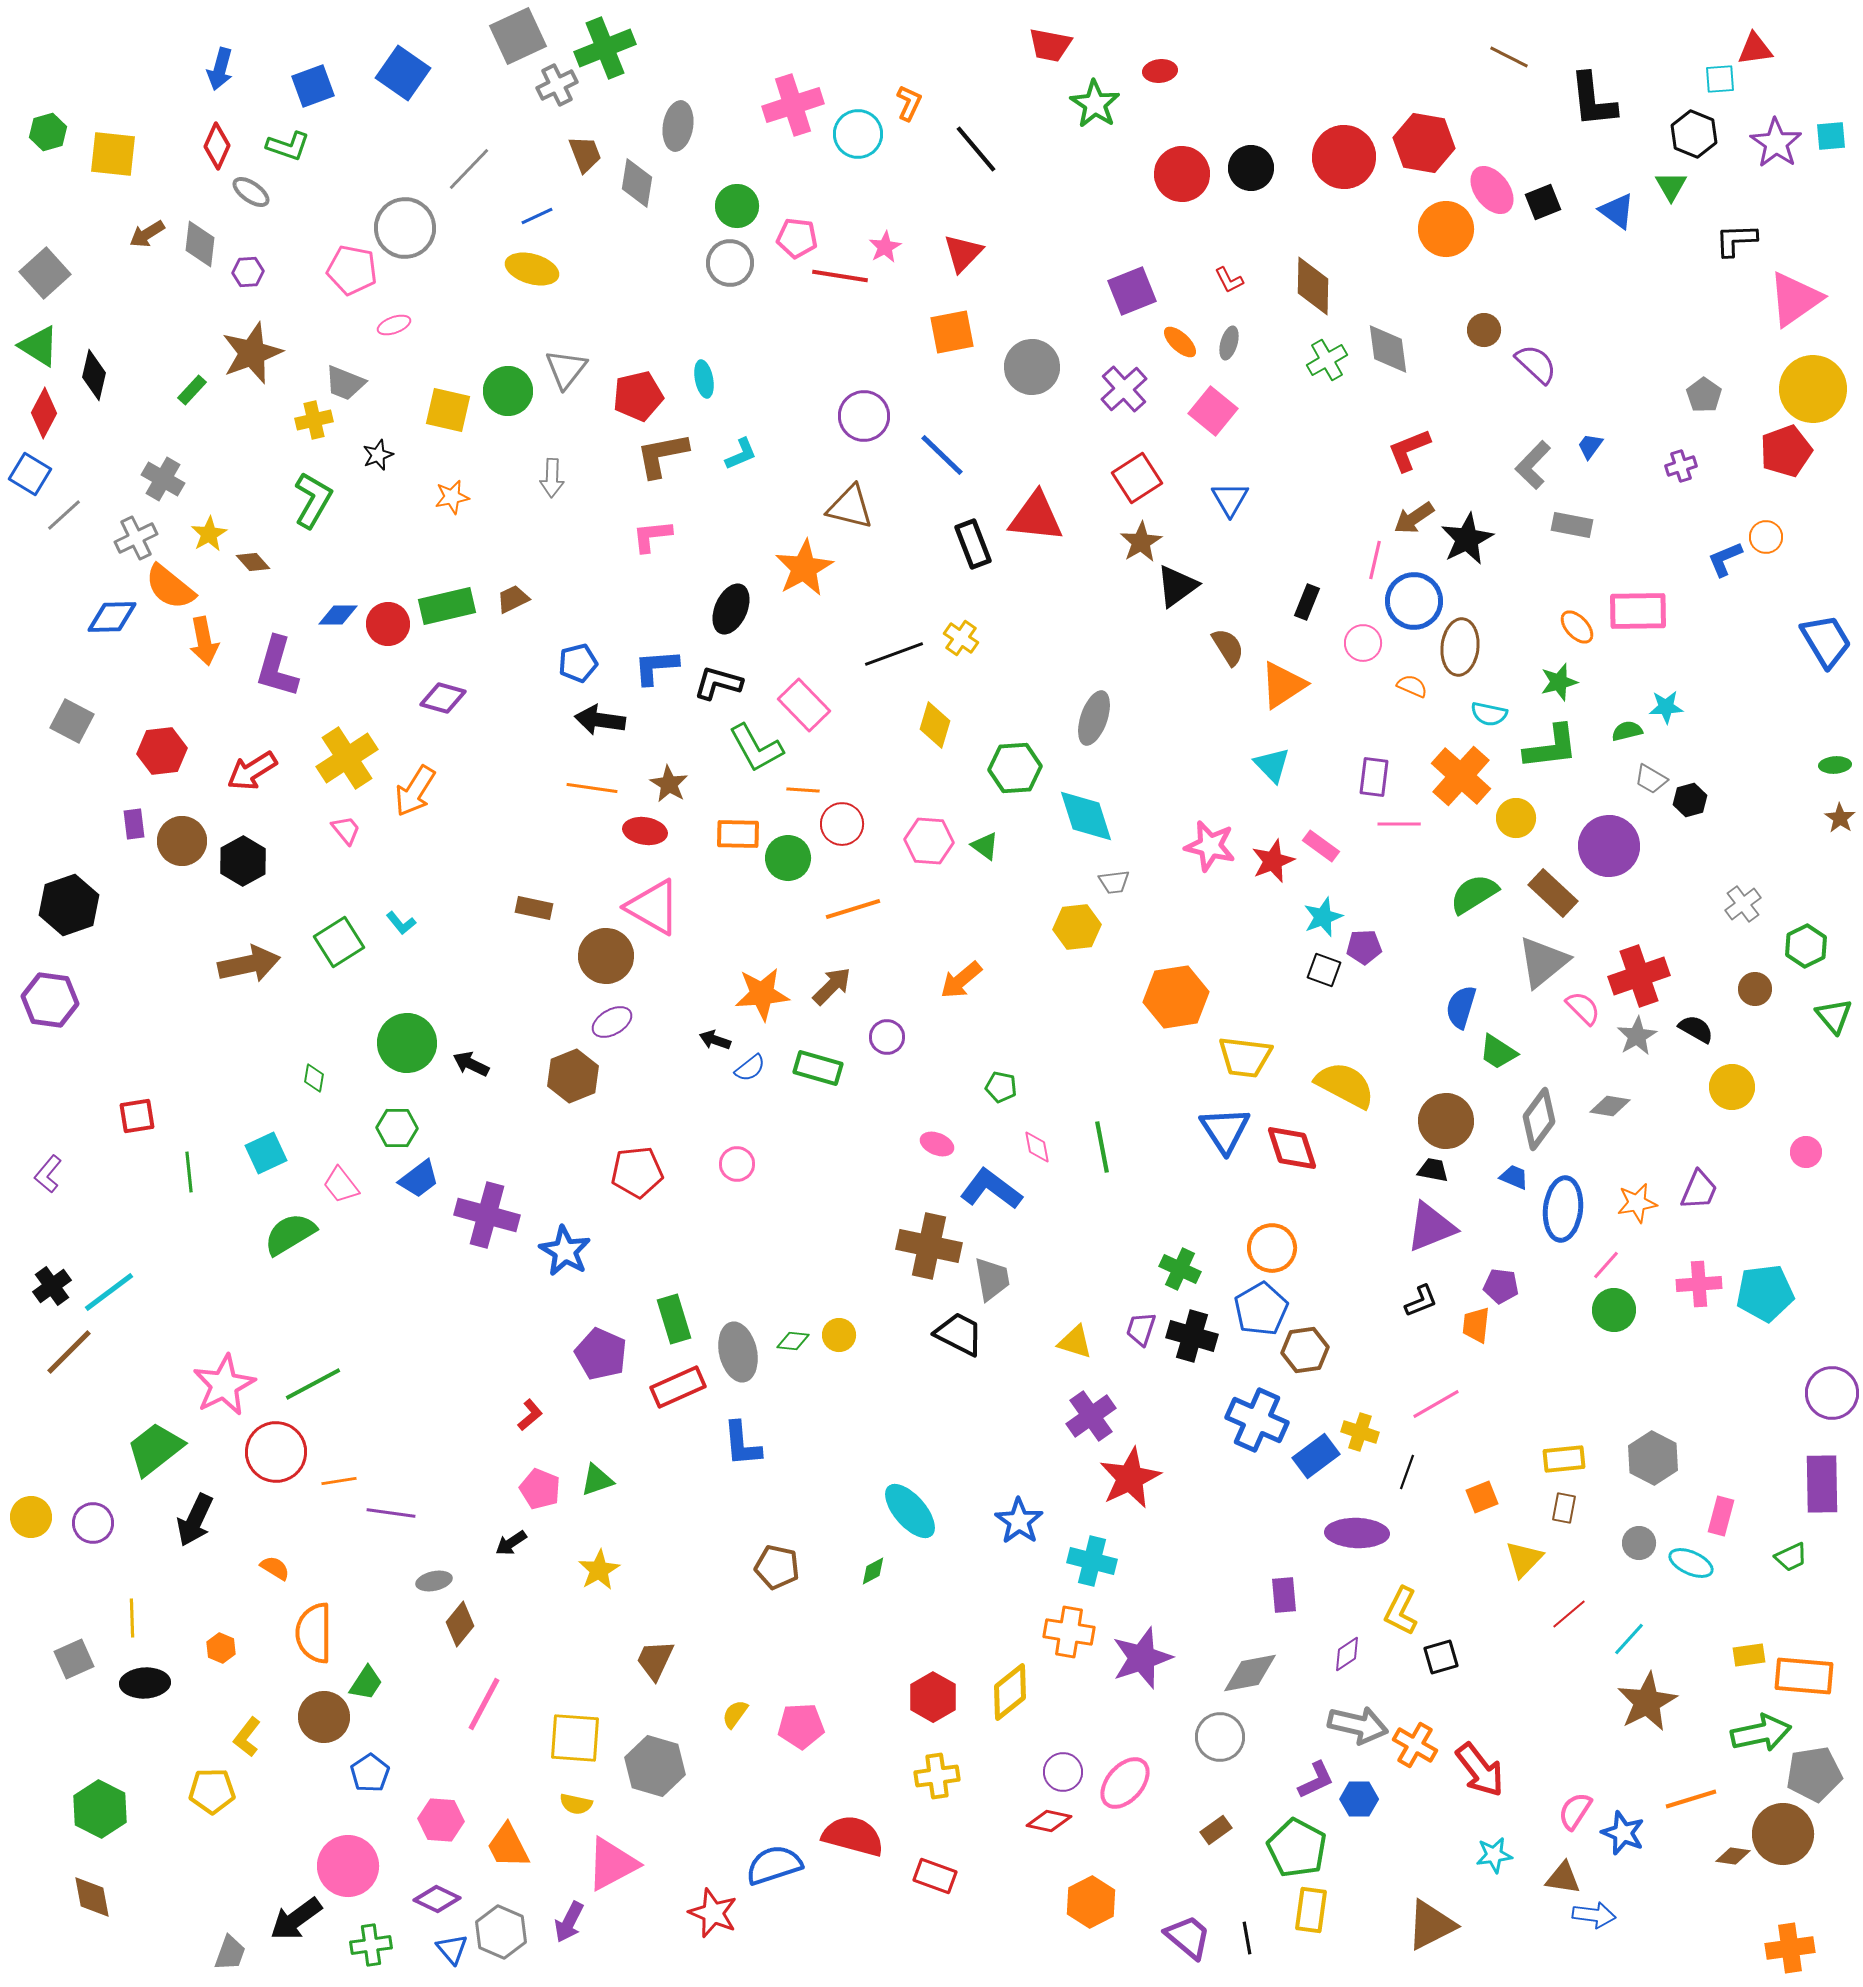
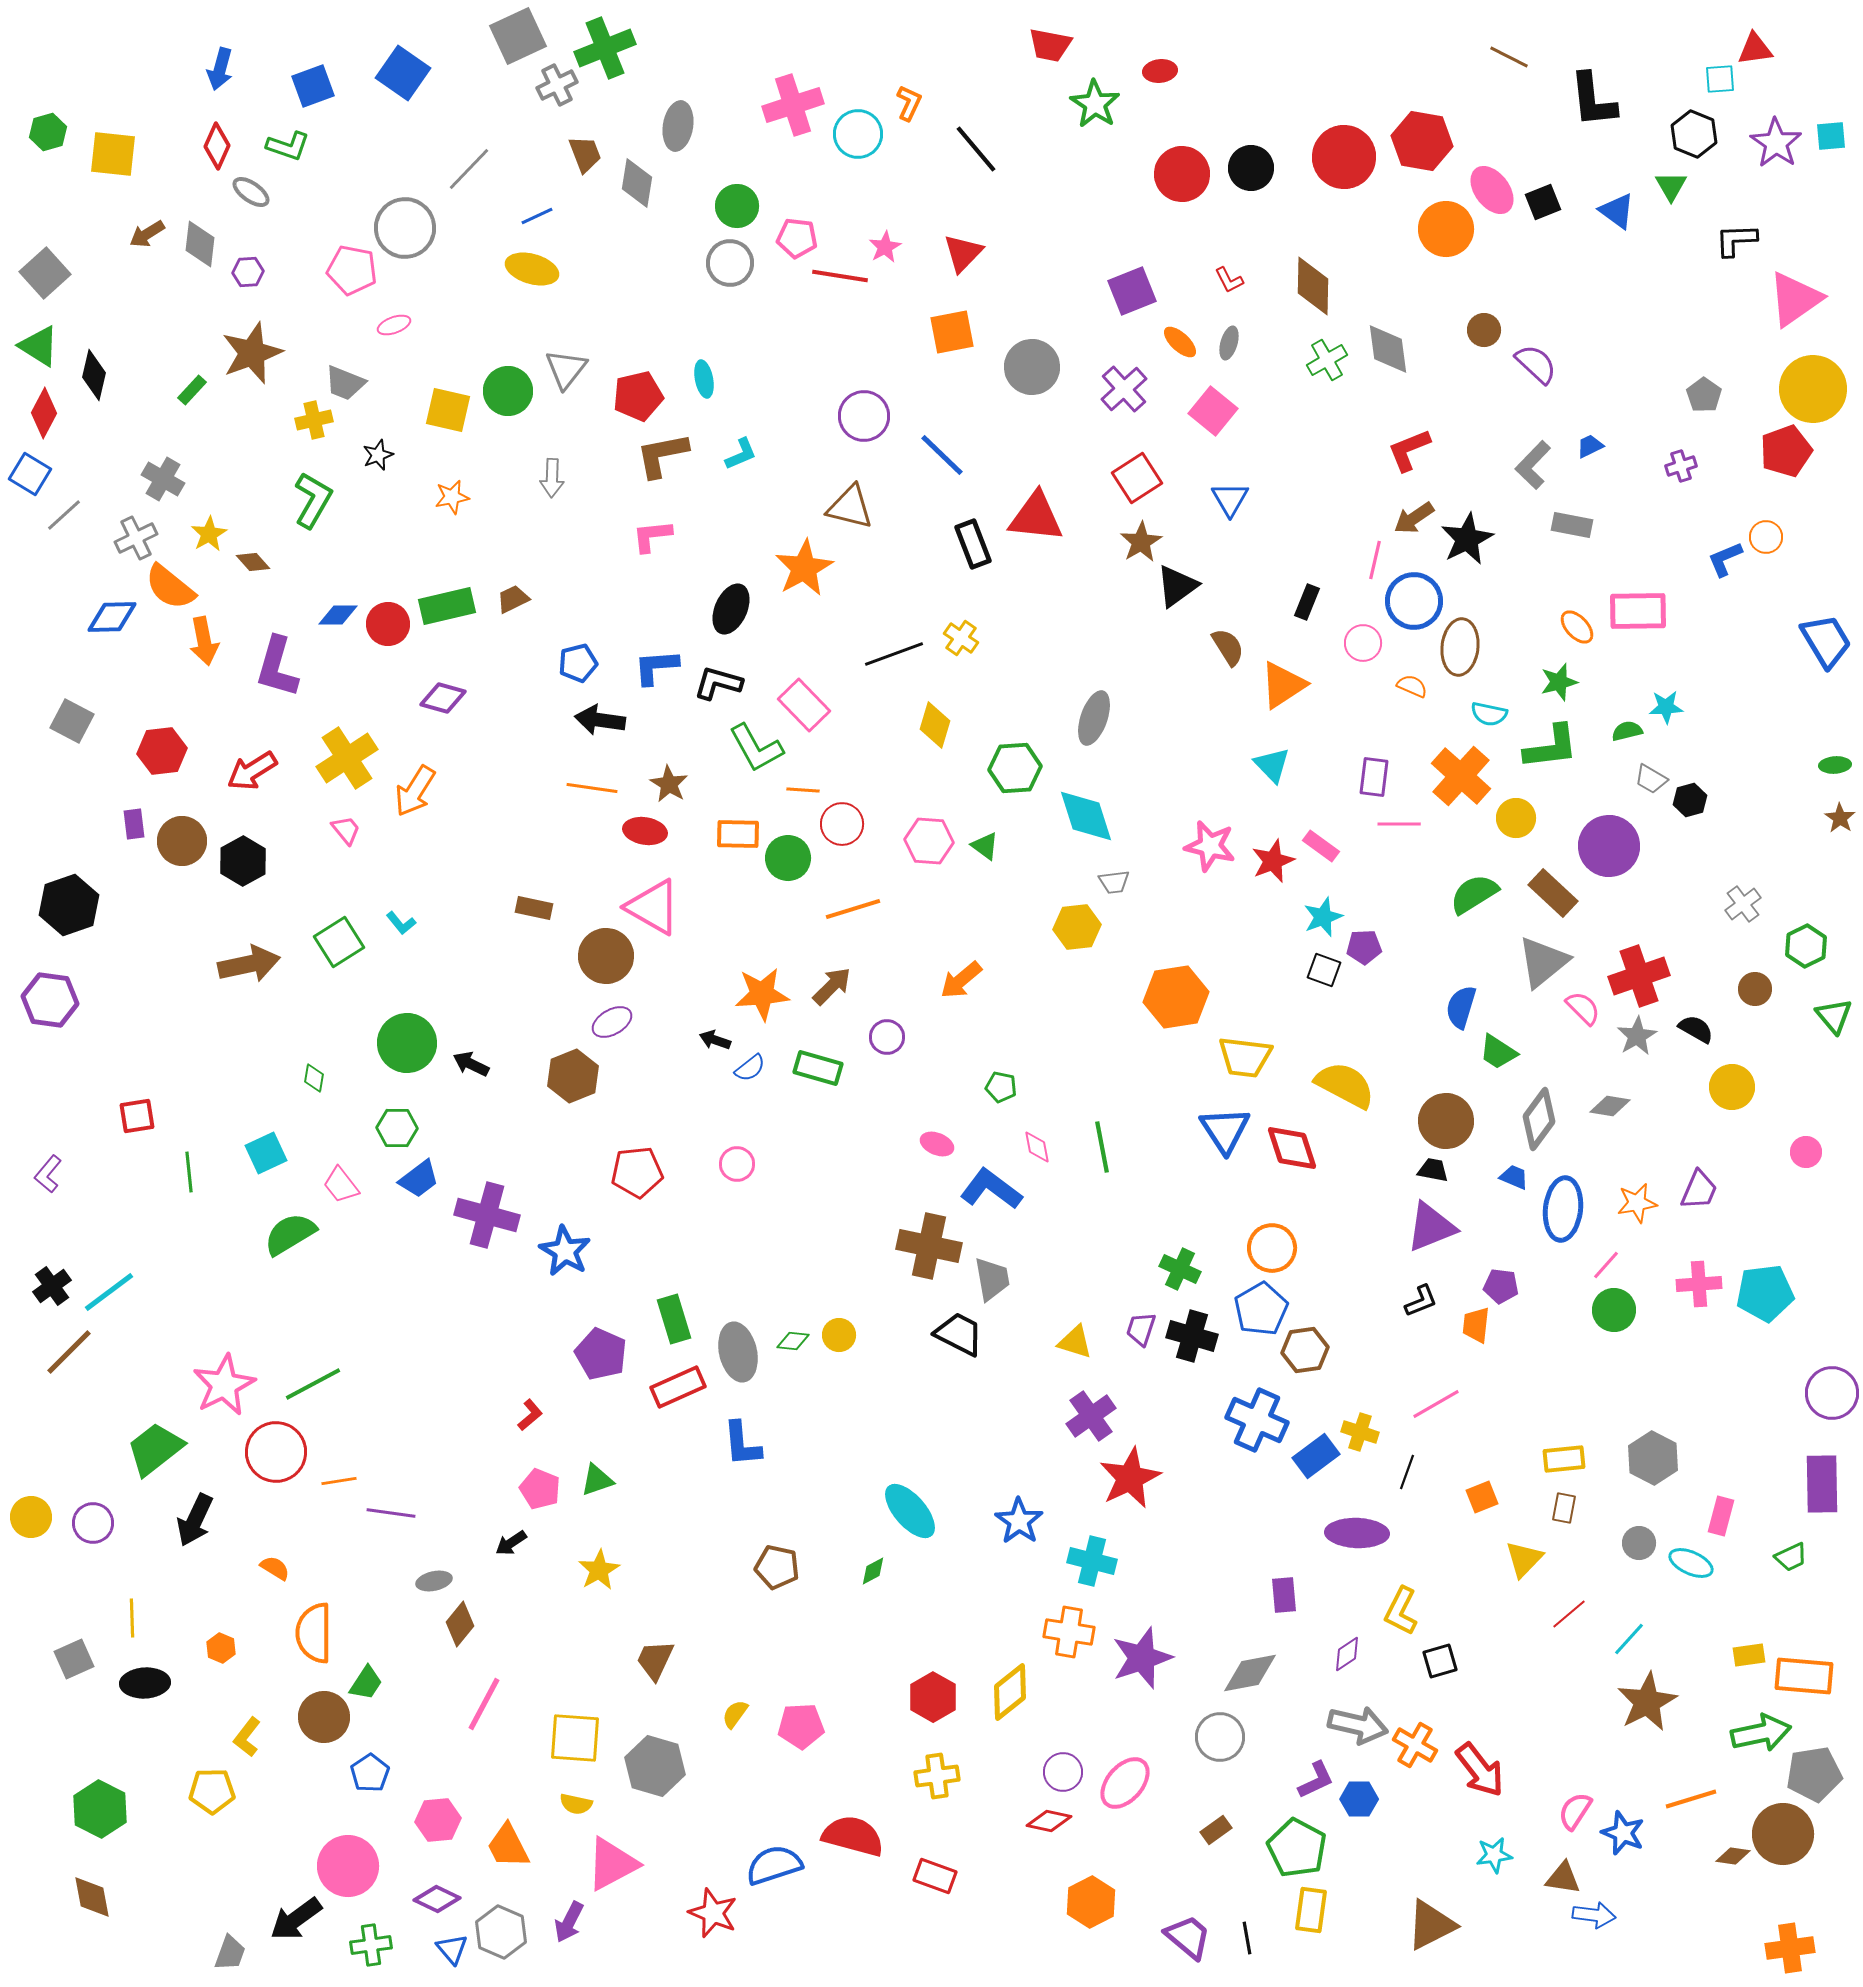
red hexagon at (1424, 143): moved 2 px left, 2 px up
blue trapezoid at (1590, 446): rotated 28 degrees clockwise
black square at (1441, 1657): moved 1 px left, 4 px down
pink hexagon at (441, 1820): moved 3 px left; rotated 9 degrees counterclockwise
